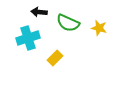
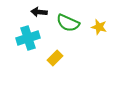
yellow star: moved 1 px up
